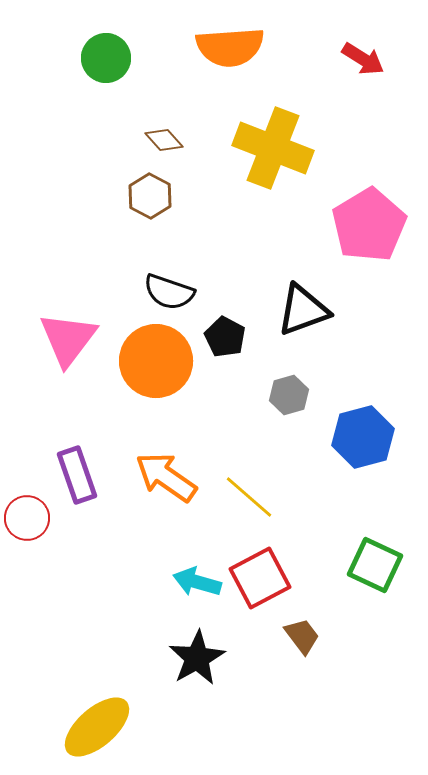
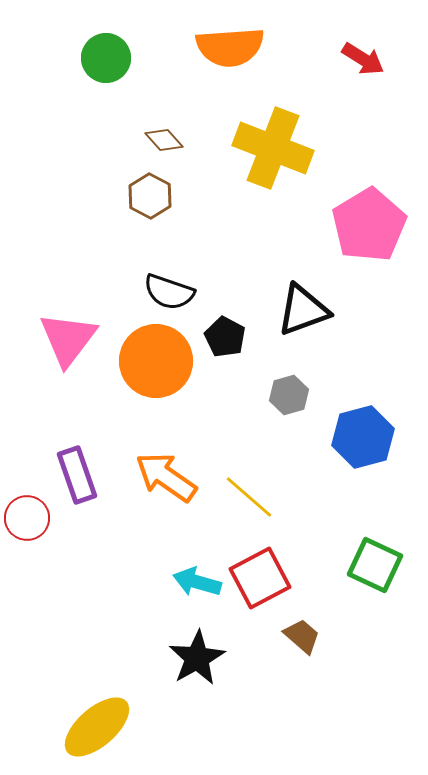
brown trapezoid: rotated 12 degrees counterclockwise
